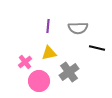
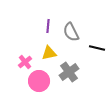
gray semicircle: moved 7 px left, 4 px down; rotated 66 degrees clockwise
